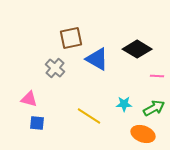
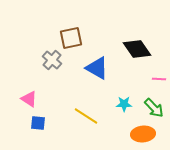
black diamond: rotated 24 degrees clockwise
blue triangle: moved 9 px down
gray cross: moved 3 px left, 8 px up
pink line: moved 2 px right, 3 px down
pink triangle: rotated 18 degrees clockwise
green arrow: rotated 75 degrees clockwise
yellow line: moved 3 px left
blue square: moved 1 px right
orange ellipse: rotated 25 degrees counterclockwise
